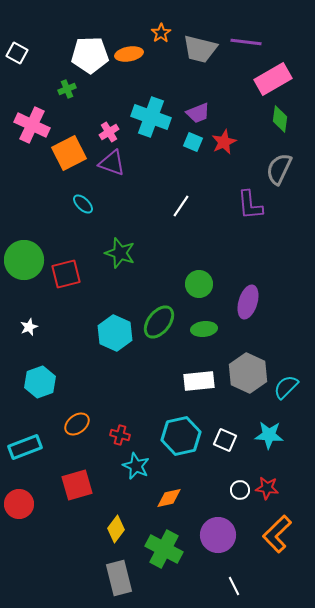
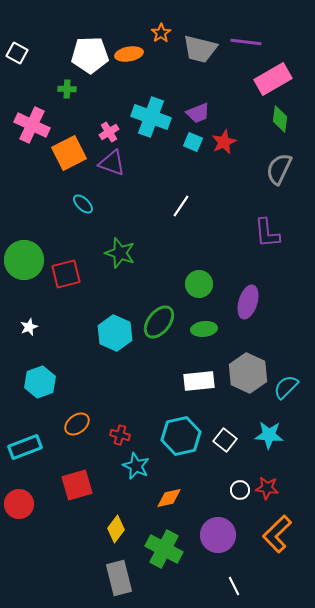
green cross at (67, 89): rotated 24 degrees clockwise
purple L-shape at (250, 205): moved 17 px right, 28 px down
white square at (225, 440): rotated 15 degrees clockwise
